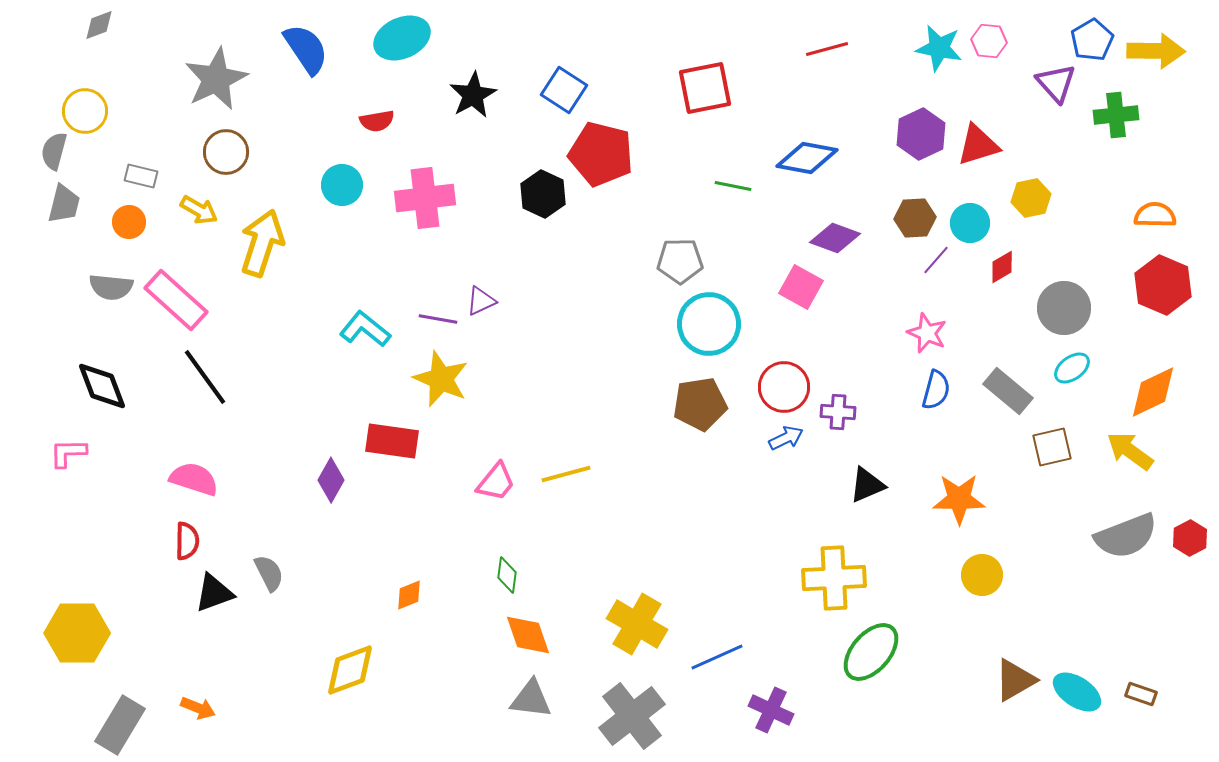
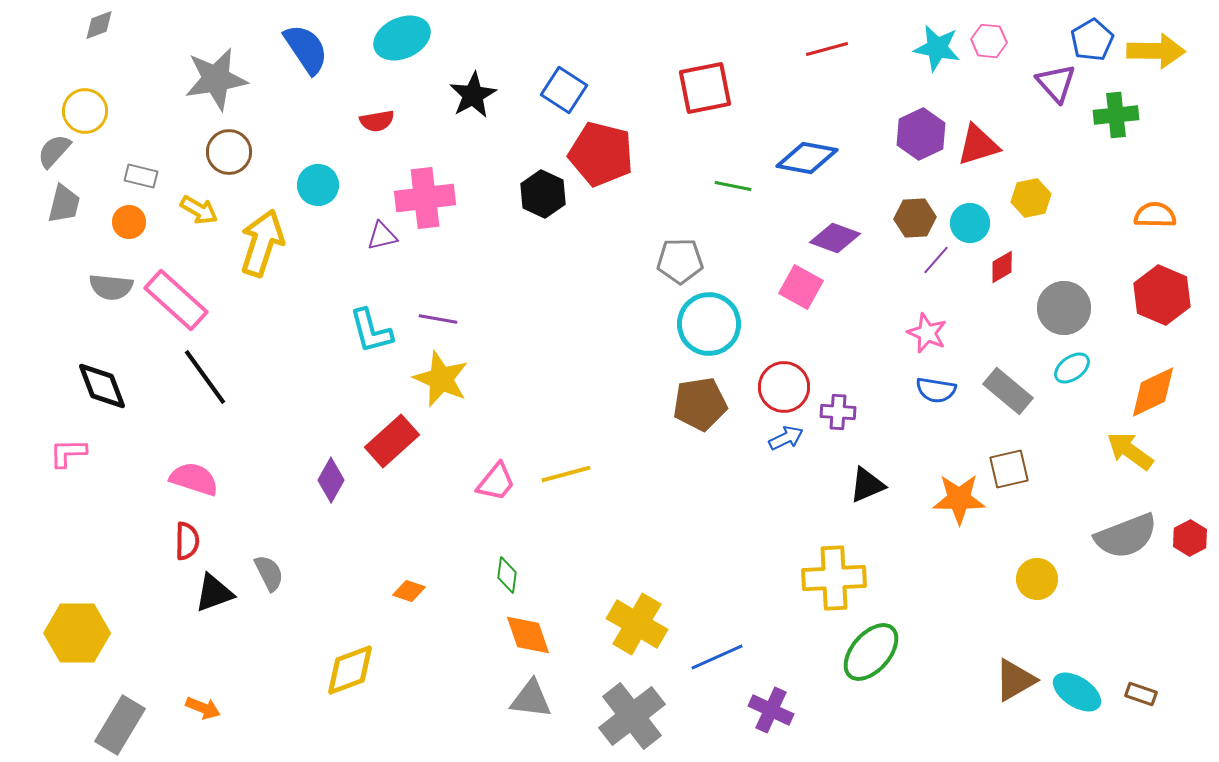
cyan star at (939, 48): moved 2 px left
gray star at (216, 79): rotated 16 degrees clockwise
gray semicircle at (54, 151): rotated 27 degrees clockwise
brown circle at (226, 152): moved 3 px right
cyan circle at (342, 185): moved 24 px left
red hexagon at (1163, 285): moved 1 px left, 10 px down
purple triangle at (481, 301): moved 99 px left, 65 px up; rotated 12 degrees clockwise
cyan L-shape at (365, 329): moved 6 px right, 2 px down; rotated 144 degrees counterclockwise
blue semicircle at (936, 390): rotated 84 degrees clockwise
red rectangle at (392, 441): rotated 50 degrees counterclockwise
brown square at (1052, 447): moved 43 px left, 22 px down
yellow circle at (982, 575): moved 55 px right, 4 px down
orange diamond at (409, 595): moved 4 px up; rotated 40 degrees clockwise
orange arrow at (198, 708): moved 5 px right
